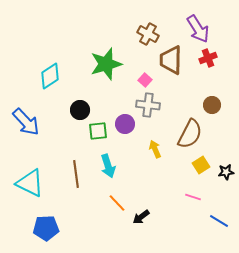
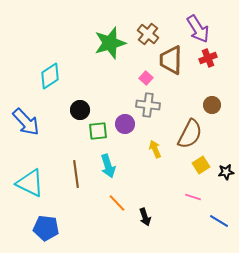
brown cross: rotated 10 degrees clockwise
green star: moved 4 px right, 21 px up
pink square: moved 1 px right, 2 px up
black arrow: moved 4 px right; rotated 72 degrees counterclockwise
blue pentagon: rotated 10 degrees clockwise
